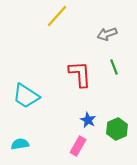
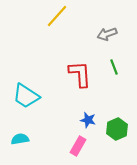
blue star: rotated 14 degrees counterclockwise
cyan semicircle: moved 5 px up
